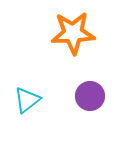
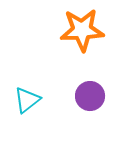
orange star: moved 9 px right, 3 px up
